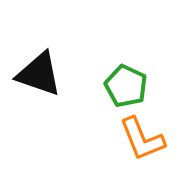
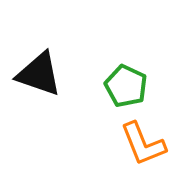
orange L-shape: moved 1 px right, 5 px down
